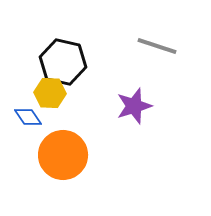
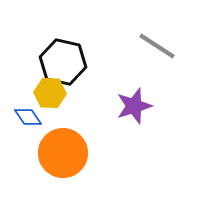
gray line: rotated 15 degrees clockwise
orange circle: moved 2 px up
